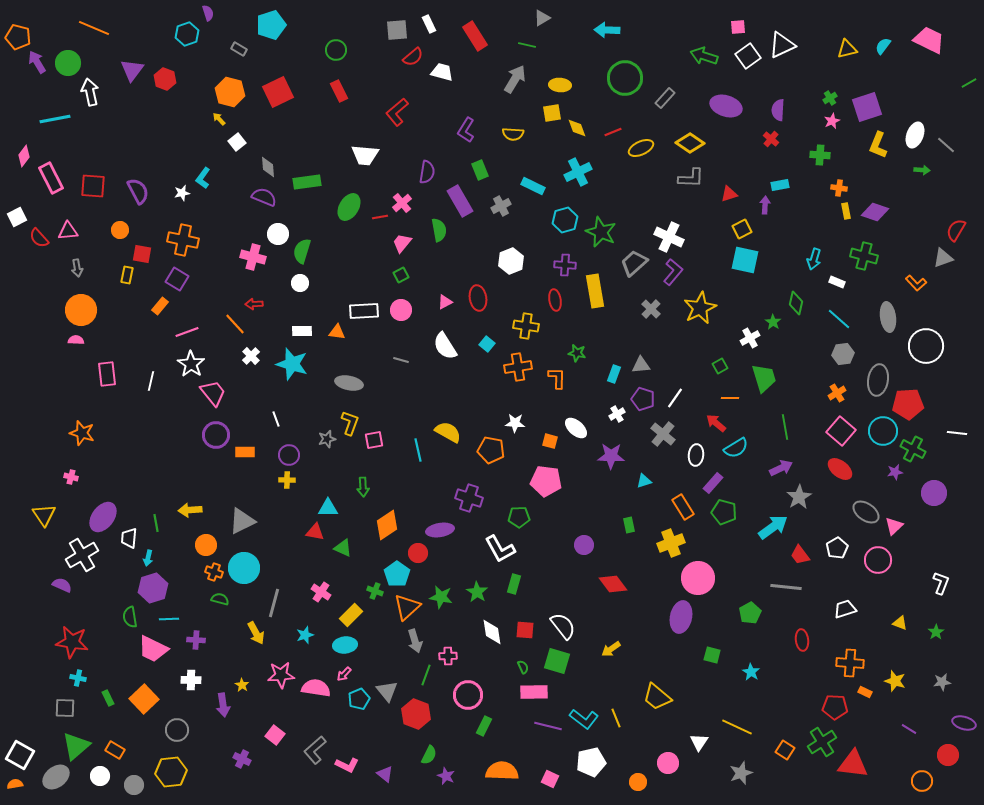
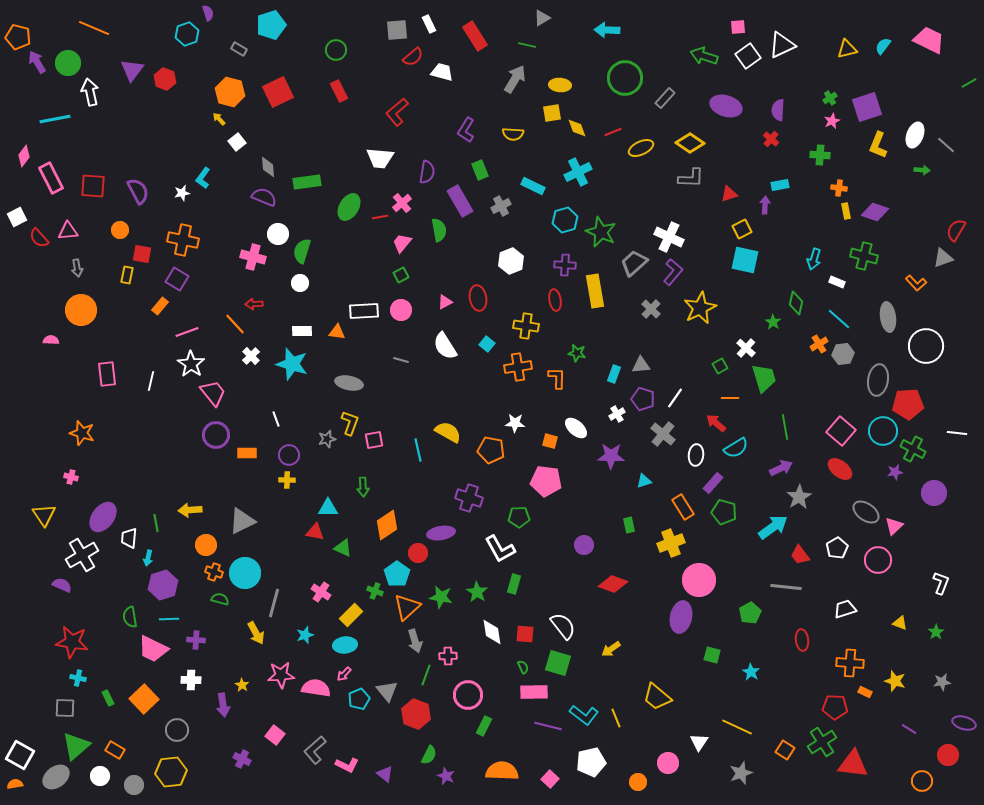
white trapezoid at (365, 155): moved 15 px right, 3 px down
white cross at (750, 338): moved 4 px left, 10 px down; rotated 18 degrees counterclockwise
pink semicircle at (76, 340): moved 25 px left
orange cross at (837, 393): moved 18 px left, 49 px up
orange rectangle at (245, 452): moved 2 px right, 1 px down
purple ellipse at (440, 530): moved 1 px right, 3 px down
cyan circle at (244, 568): moved 1 px right, 5 px down
pink circle at (698, 578): moved 1 px right, 2 px down
red diamond at (613, 584): rotated 32 degrees counterclockwise
purple hexagon at (153, 588): moved 10 px right, 3 px up
red square at (525, 630): moved 4 px down
green square at (557, 661): moved 1 px right, 2 px down
cyan L-shape at (584, 719): moved 4 px up
pink square at (550, 779): rotated 18 degrees clockwise
